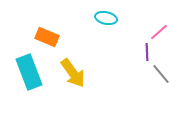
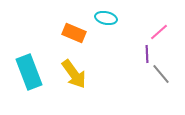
orange rectangle: moved 27 px right, 4 px up
purple line: moved 2 px down
yellow arrow: moved 1 px right, 1 px down
